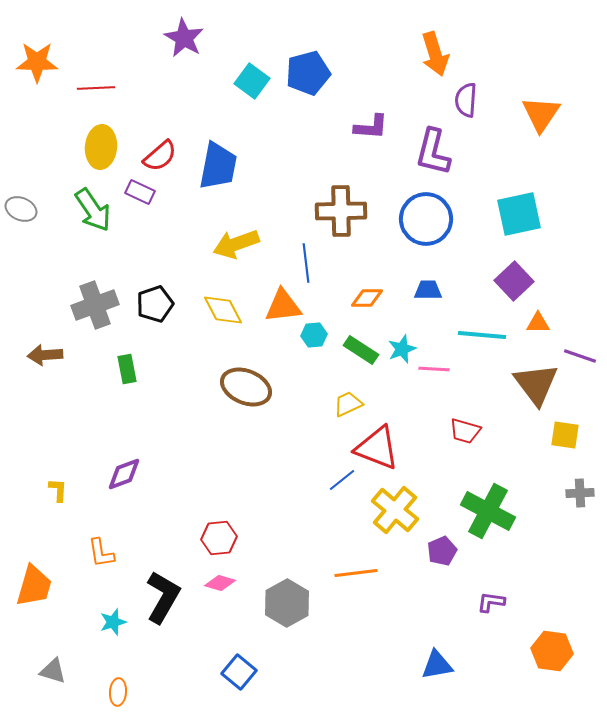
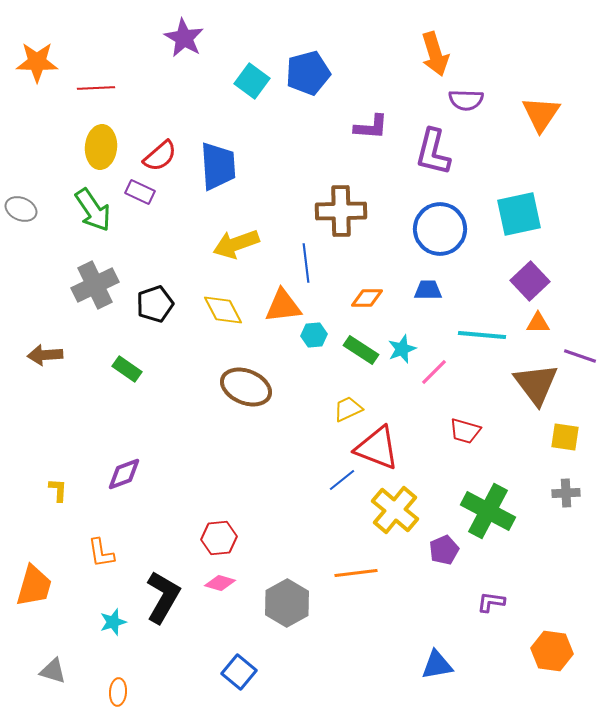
purple semicircle at (466, 100): rotated 92 degrees counterclockwise
blue trapezoid at (218, 166): rotated 15 degrees counterclockwise
blue circle at (426, 219): moved 14 px right, 10 px down
purple square at (514, 281): moved 16 px right
gray cross at (95, 305): moved 20 px up; rotated 6 degrees counterclockwise
green rectangle at (127, 369): rotated 44 degrees counterclockwise
pink line at (434, 369): moved 3 px down; rotated 48 degrees counterclockwise
yellow trapezoid at (348, 404): moved 5 px down
yellow square at (565, 435): moved 2 px down
gray cross at (580, 493): moved 14 px left
purple pentagon at (442, 551): moved 2 px right, 1 px up
